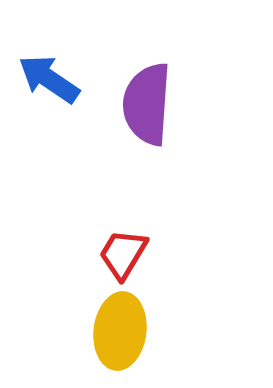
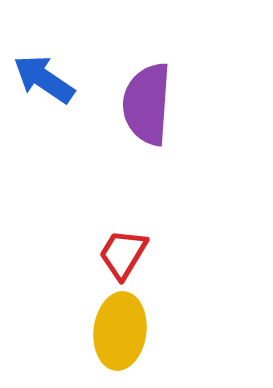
blue arrow: moved 5 px left
